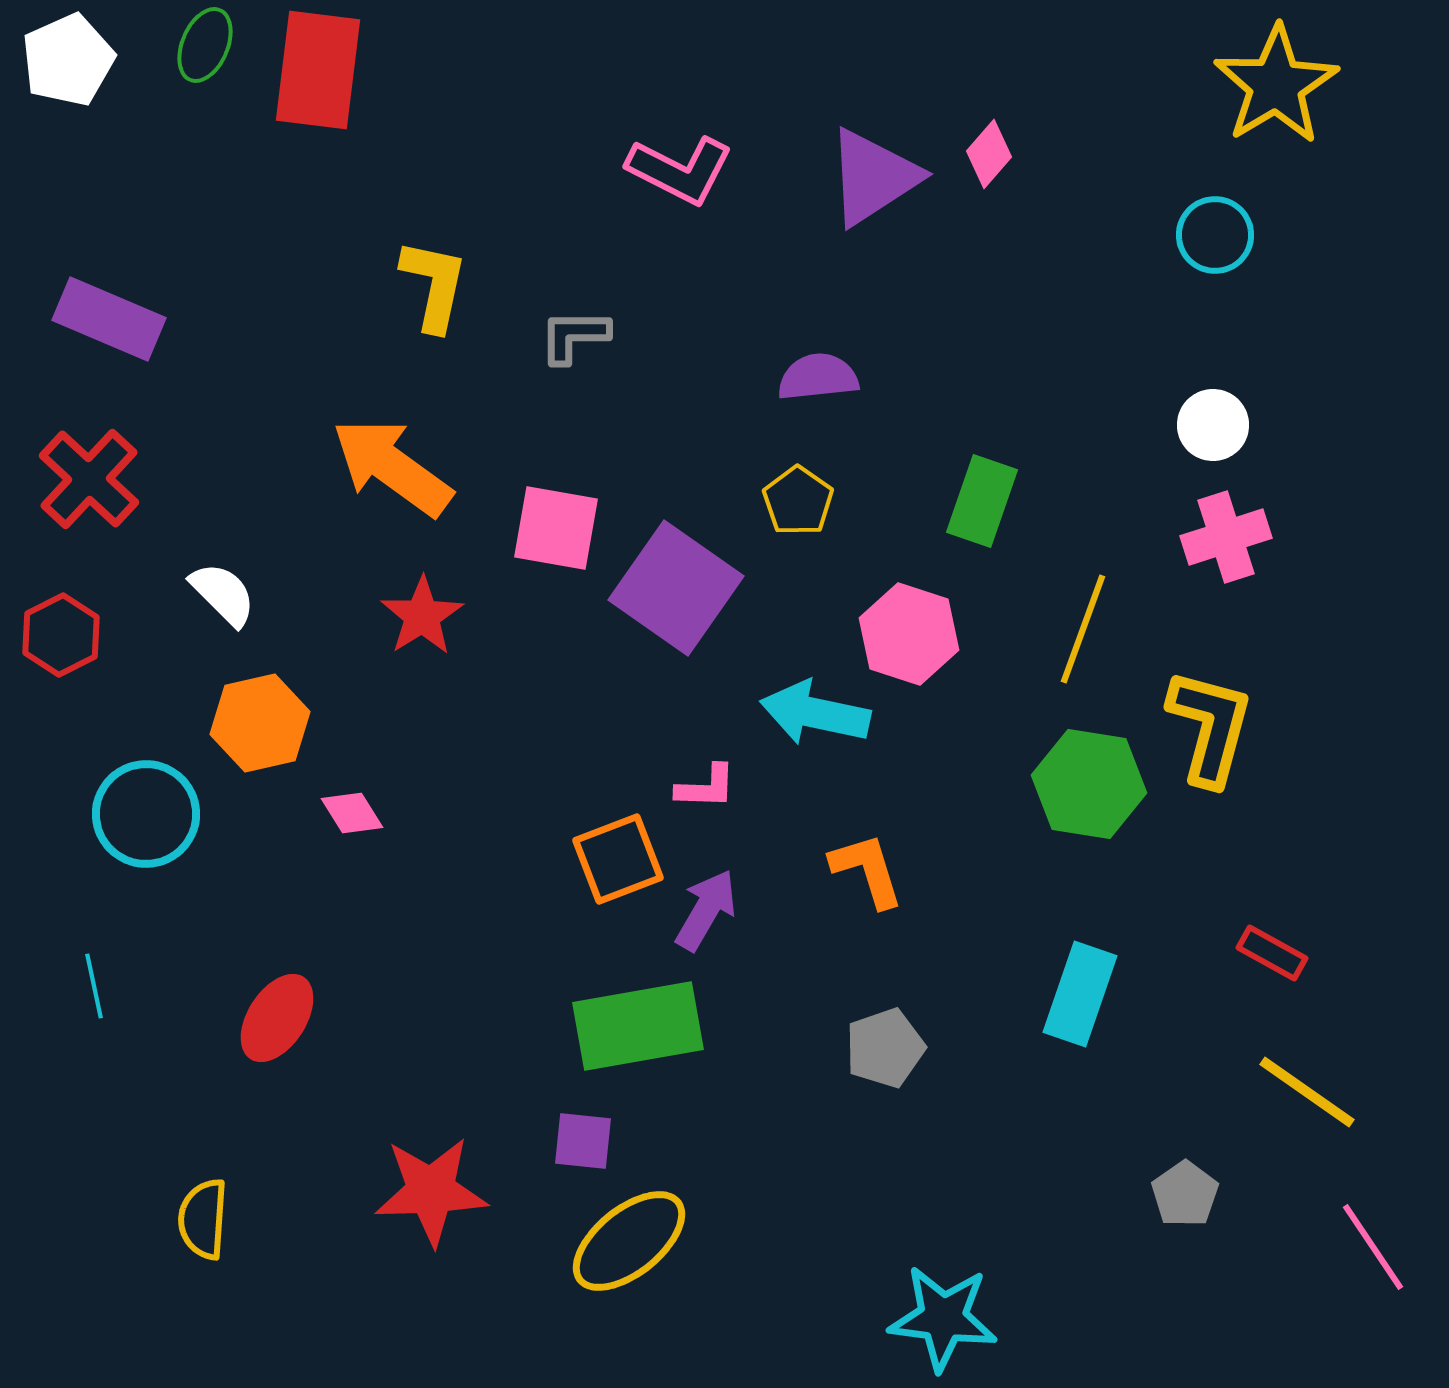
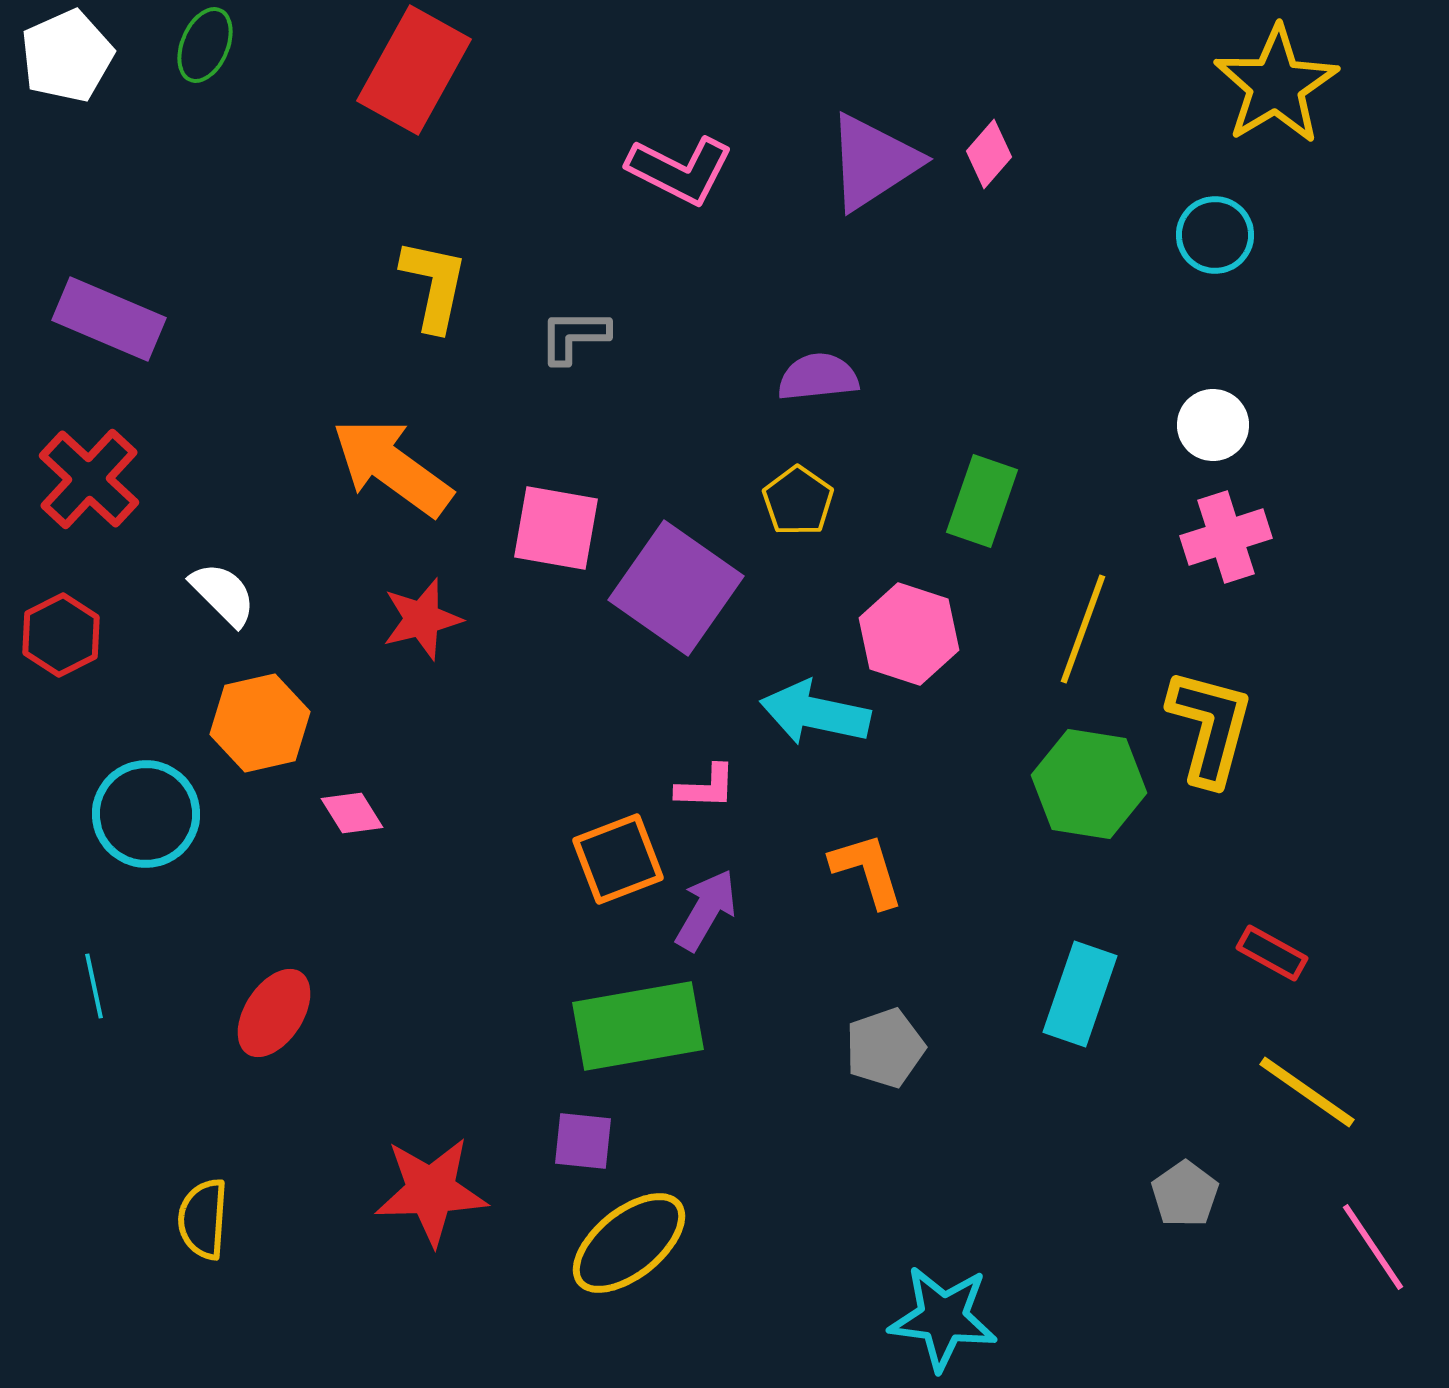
white pentagon at (68, 60): moved 1 px left, 4 px up
red rectangle at (318, 70): moved 96 px right; rotated 22 degrees clockwise
purple triangle at (873, 177): moved 15 px up
red star at (422, 616): moved 3 px down; rotated 18 degrees clockwise
red ellipse at (277, 1018): moved 3 px left, 5 px up
yellow ellipse at (629, 1241): moved 2 px down
